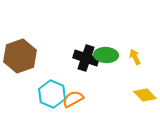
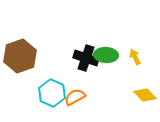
cyan hexagon: moved 1 px up
orange semicircle: moved 2 px right, 2 px up
